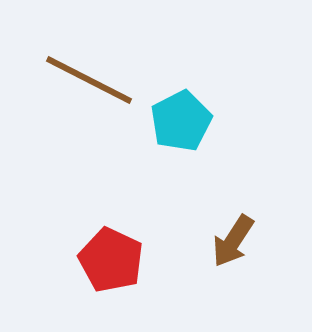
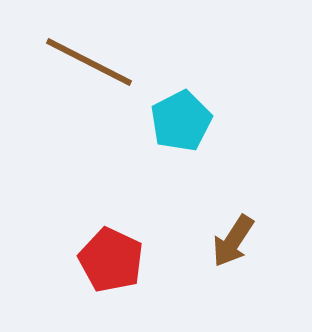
brown line: moved 18 px up
